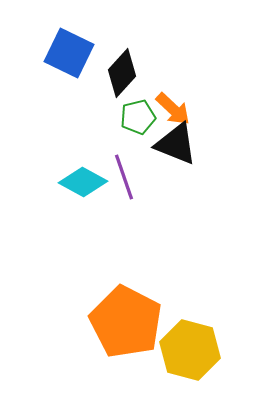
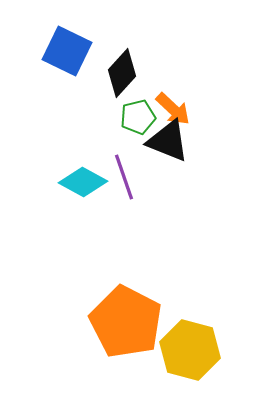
blue square: moved 2 px left, 2 px up
black triangle: moved 8 px left, 3 px up
